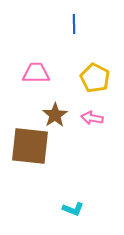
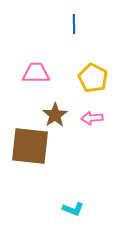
yellow pentagon: moved 2 px left
pink arrow: rotated 15 degrees counterclockwise
